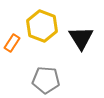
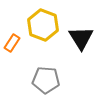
yellow hexagon: moved 1 px right, 1 px up
